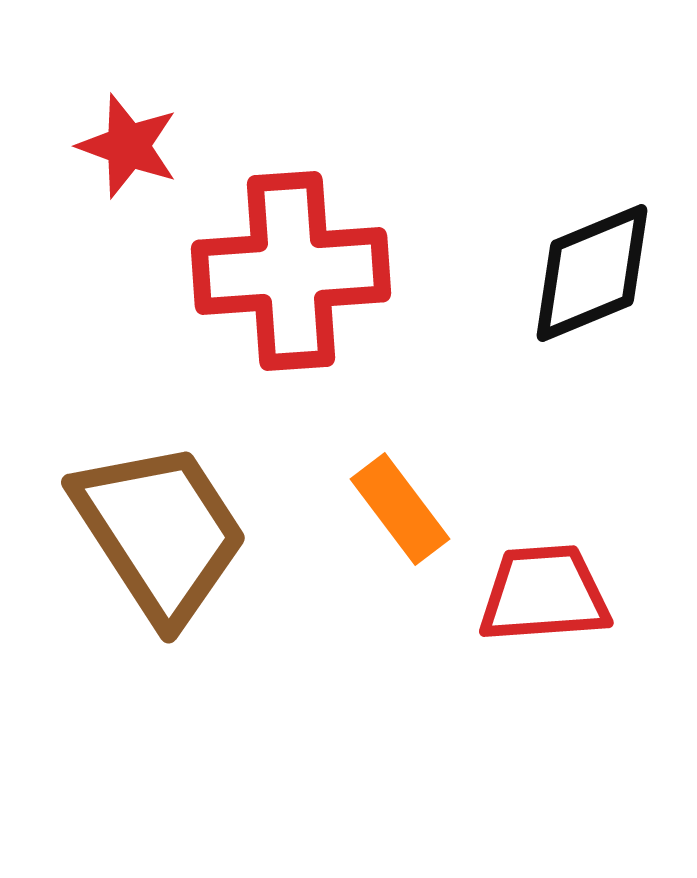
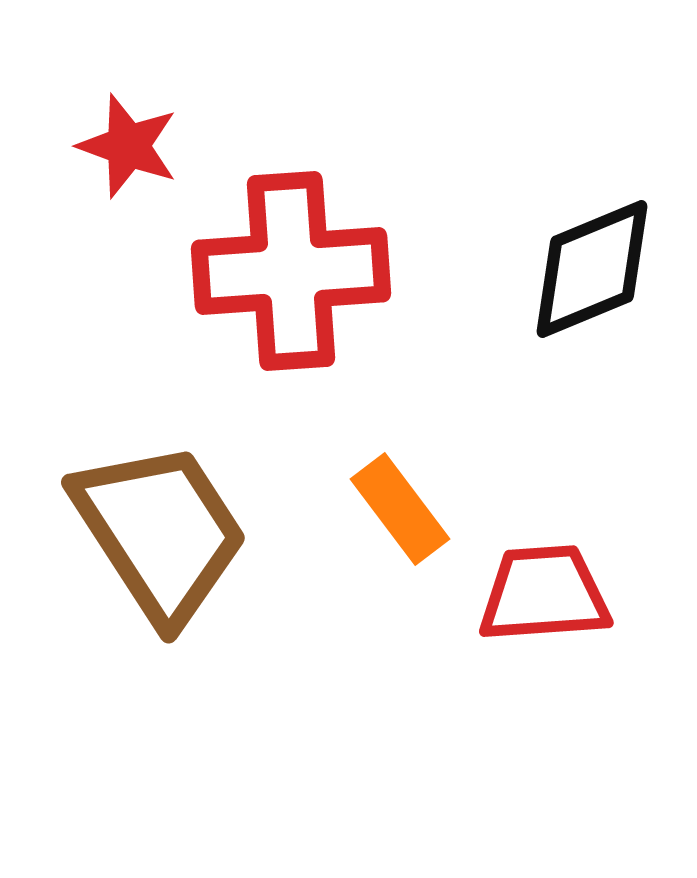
black diamond: moved 4 px up
